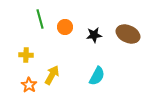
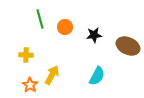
brown ellipse: moved 12 px down
orange star: moved 1 px right
